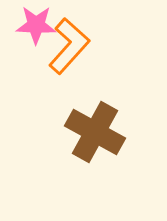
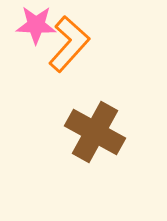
orange L-shape: moved 2 px up
